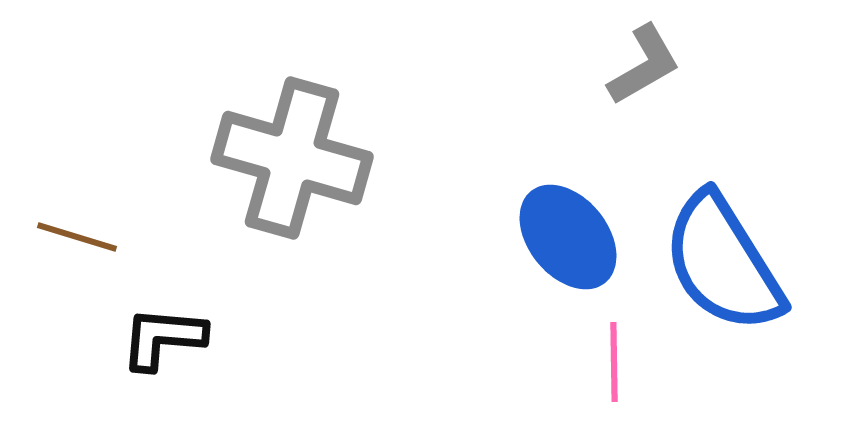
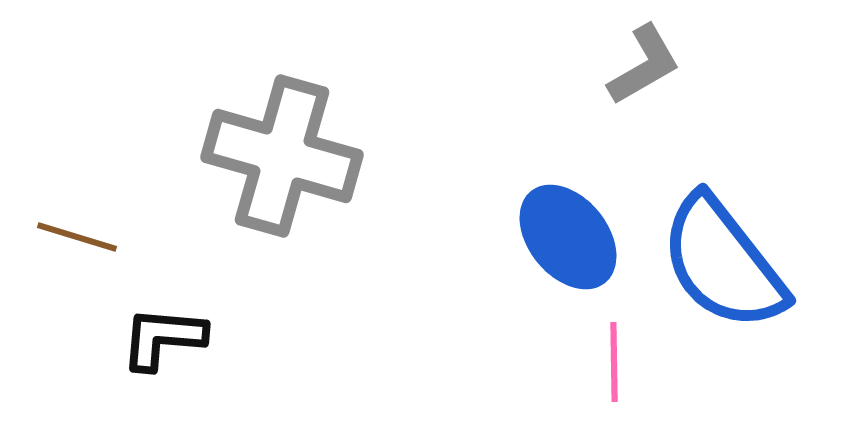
gray cross: moved 10 px left, 2 px up
blue semicircle: rotated 6 degrees counterclockwise
